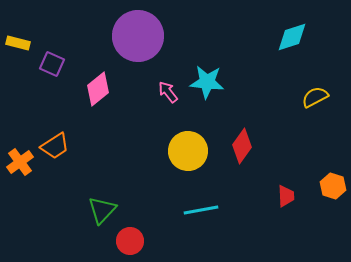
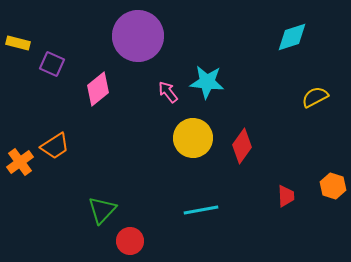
yellow circle: moved 5 px right, 13 px up
